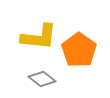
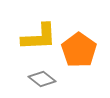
yellow L-shape: rotated 9 degrees counterclockwise
